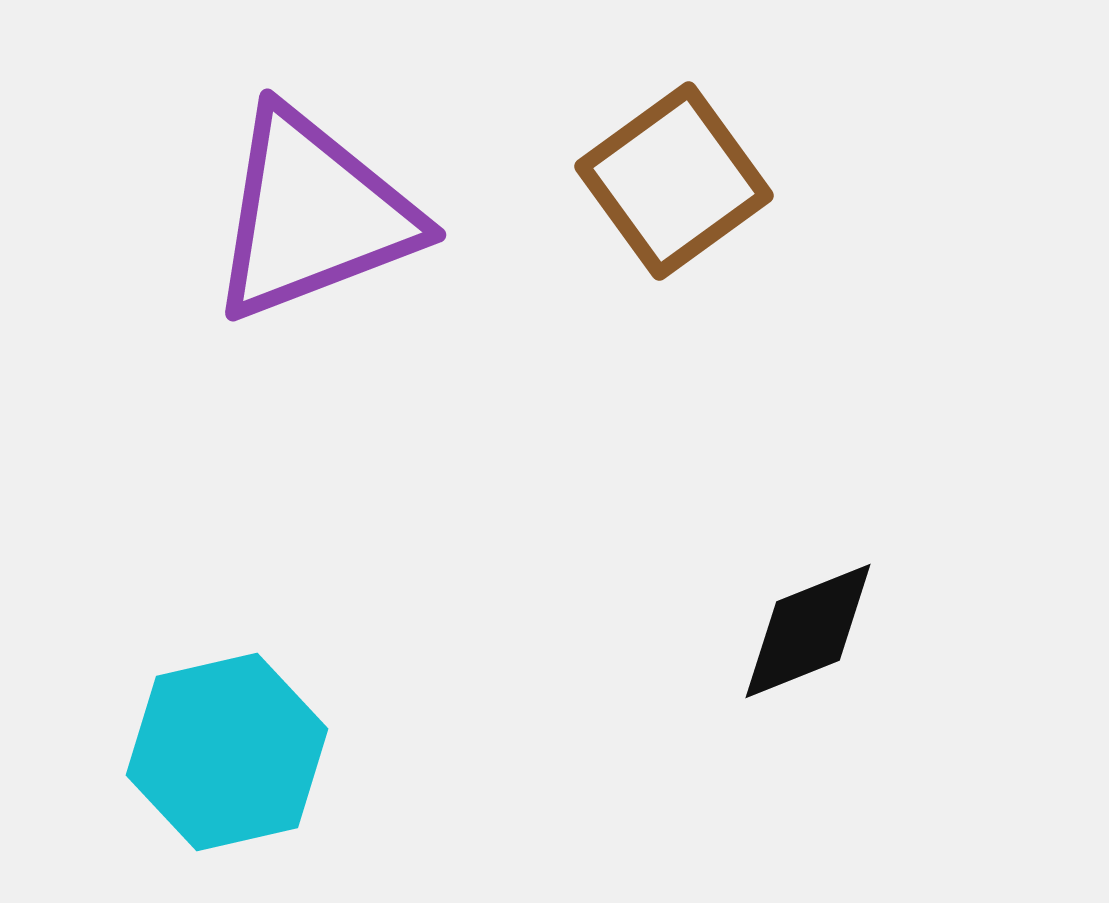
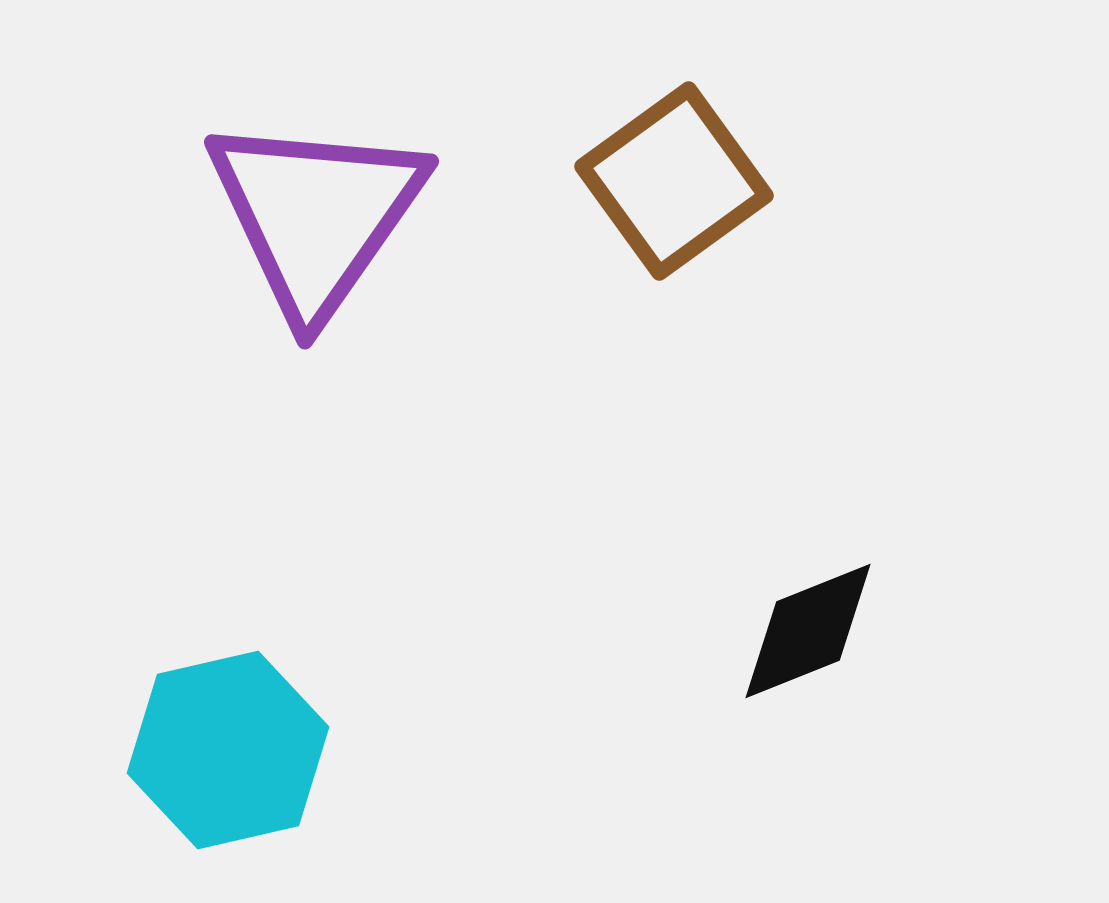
purple triangle: moved 3 px right; rotated 34 degrees counterclockwise
cyan hexagon: moved 1 px right, 2 px up
